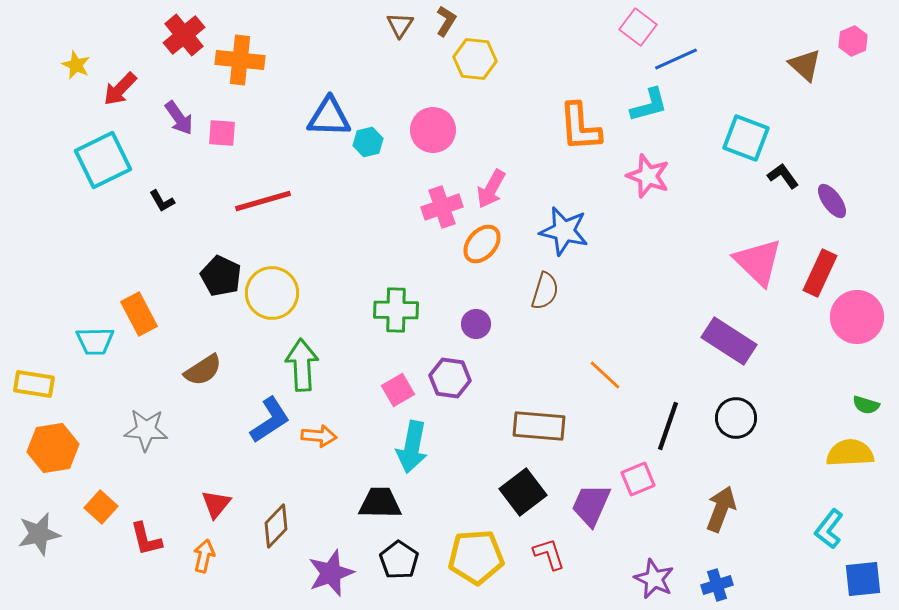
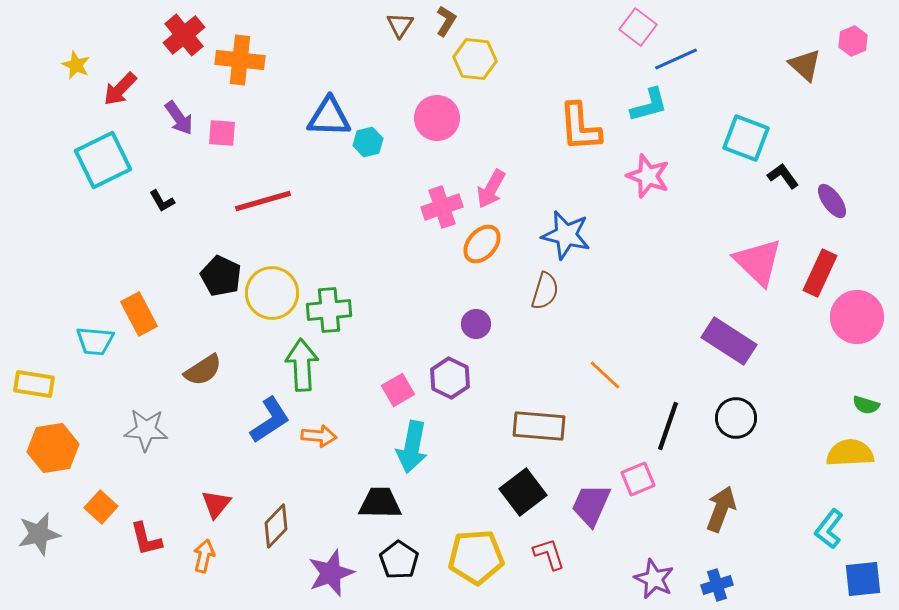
pink circle at (433, 130): moved 4 px right, 12 px up
blue star at (564, 231): moved 2 px right, 4 px down
green cross at (396, 310): moved 67 px left; rotated 6 degrees counterclockwise
cyan trapezoid at (95, 341): rotated 6 degrees clockwise
purple hexagon at (450, 378): rotated 18 degrees clockwise
